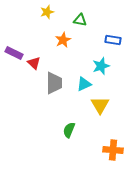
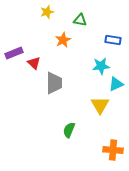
purple rectangle: rotated 48 degrees counterclockwise
cyan star: rotated 12 degrees clockwise
cyan triangle: moved 32 px right
